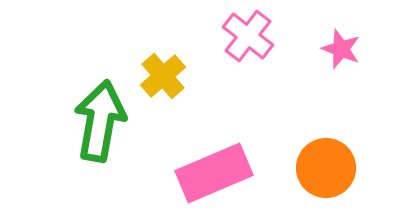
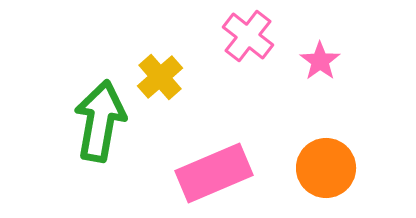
pink star: moved 21 px left, 12 px down; rotated 15 degrees clockwise
yellow cross: moved 3 px left, 1 px down
